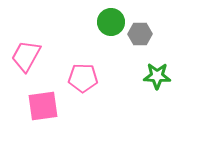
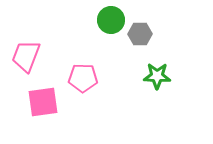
green circle: moved 2 px up
pink trapezoid: rotated 8 degrees counterclockwise
pink square: moved 4 px up
